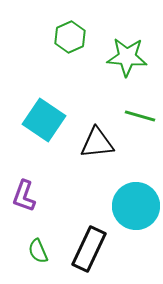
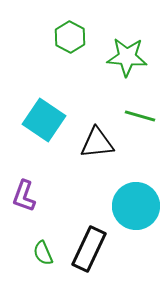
green hexagon: rotated 8 degrees counterclockwise
green semicircle: moved 5 px right, 2 px down
